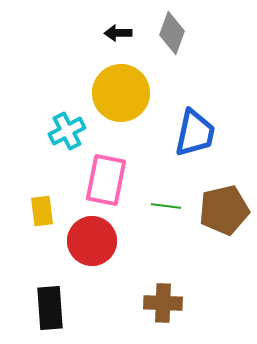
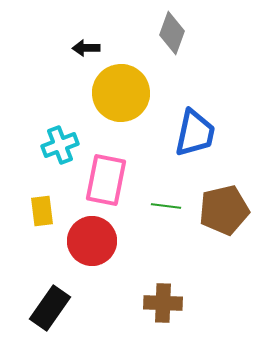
black arrow: moved 32 px left, 15 px down
cyan cross: moved 7 px left, 14 px down; rotated 6 degrees clockwise
black rectangle: rotated 39 degrees clockwise
